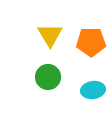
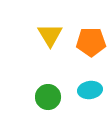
green circle: moved 20 px down
cyan ellipse: moved 3 px left
